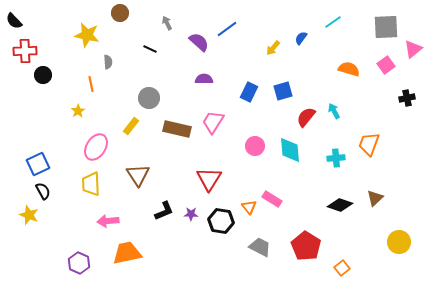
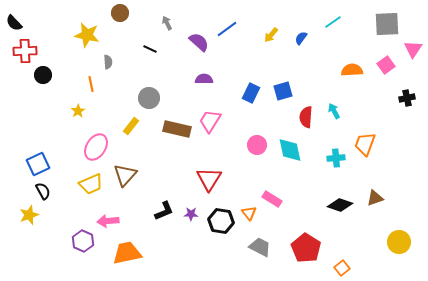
black semicircle at (14, 21): moved 2 px down
gray square at (386, 27): moved 1 px right, 3 px up
yellow arrow at (273, 48): moved 2 px left, 13 px up
pink triangle at (413, 49): rotated 18 degrees counterclockwise
orange semicircle at (349, 69): moved 3 px right, 1 px down; rotated 20 degrees counterclockwise
blue rectangle at (249, 92): moved 2 px right, 1 px down
red semicircle at (306, 117): rotated 35 degrees counterclockwise
pink trapezoid at (213, 122): moved 3 px left, 1 px up
orange trapezoid at (369, 144): moved 4 px left
pink circle at (255, 146): moved 2 px right, 1 px up
cyan diamond at (290, 150): rotated 8 degrees counterclockwise
brown triangle at (138, 175): moved 13 px left; rotated 15 degrees clockwise
yellow trapezoid at (91, 184): rotated 110 degrees counterclockwise
brown triangle at (375, 198): rotated 24 degrees clockwise
orange triangle at (249, 207): moved 6 px down
yellow star at (29, 215): rotated 30 degrees clockwise
red pentagon at (306, 246): moved 2 px down
purple hexagon at (79, 263): moved 4 px right, 22 px up
